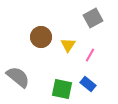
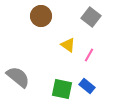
gray square: moved 2 px left, 1 px up; rotated 24 degrees counterclockwise
brown circle: moved 21 px up
yellow triangle: rotated 28 degrees counterclockwise
pink line: moved 1 px left
blue rectangle: moved 1 px left, 2 px down
